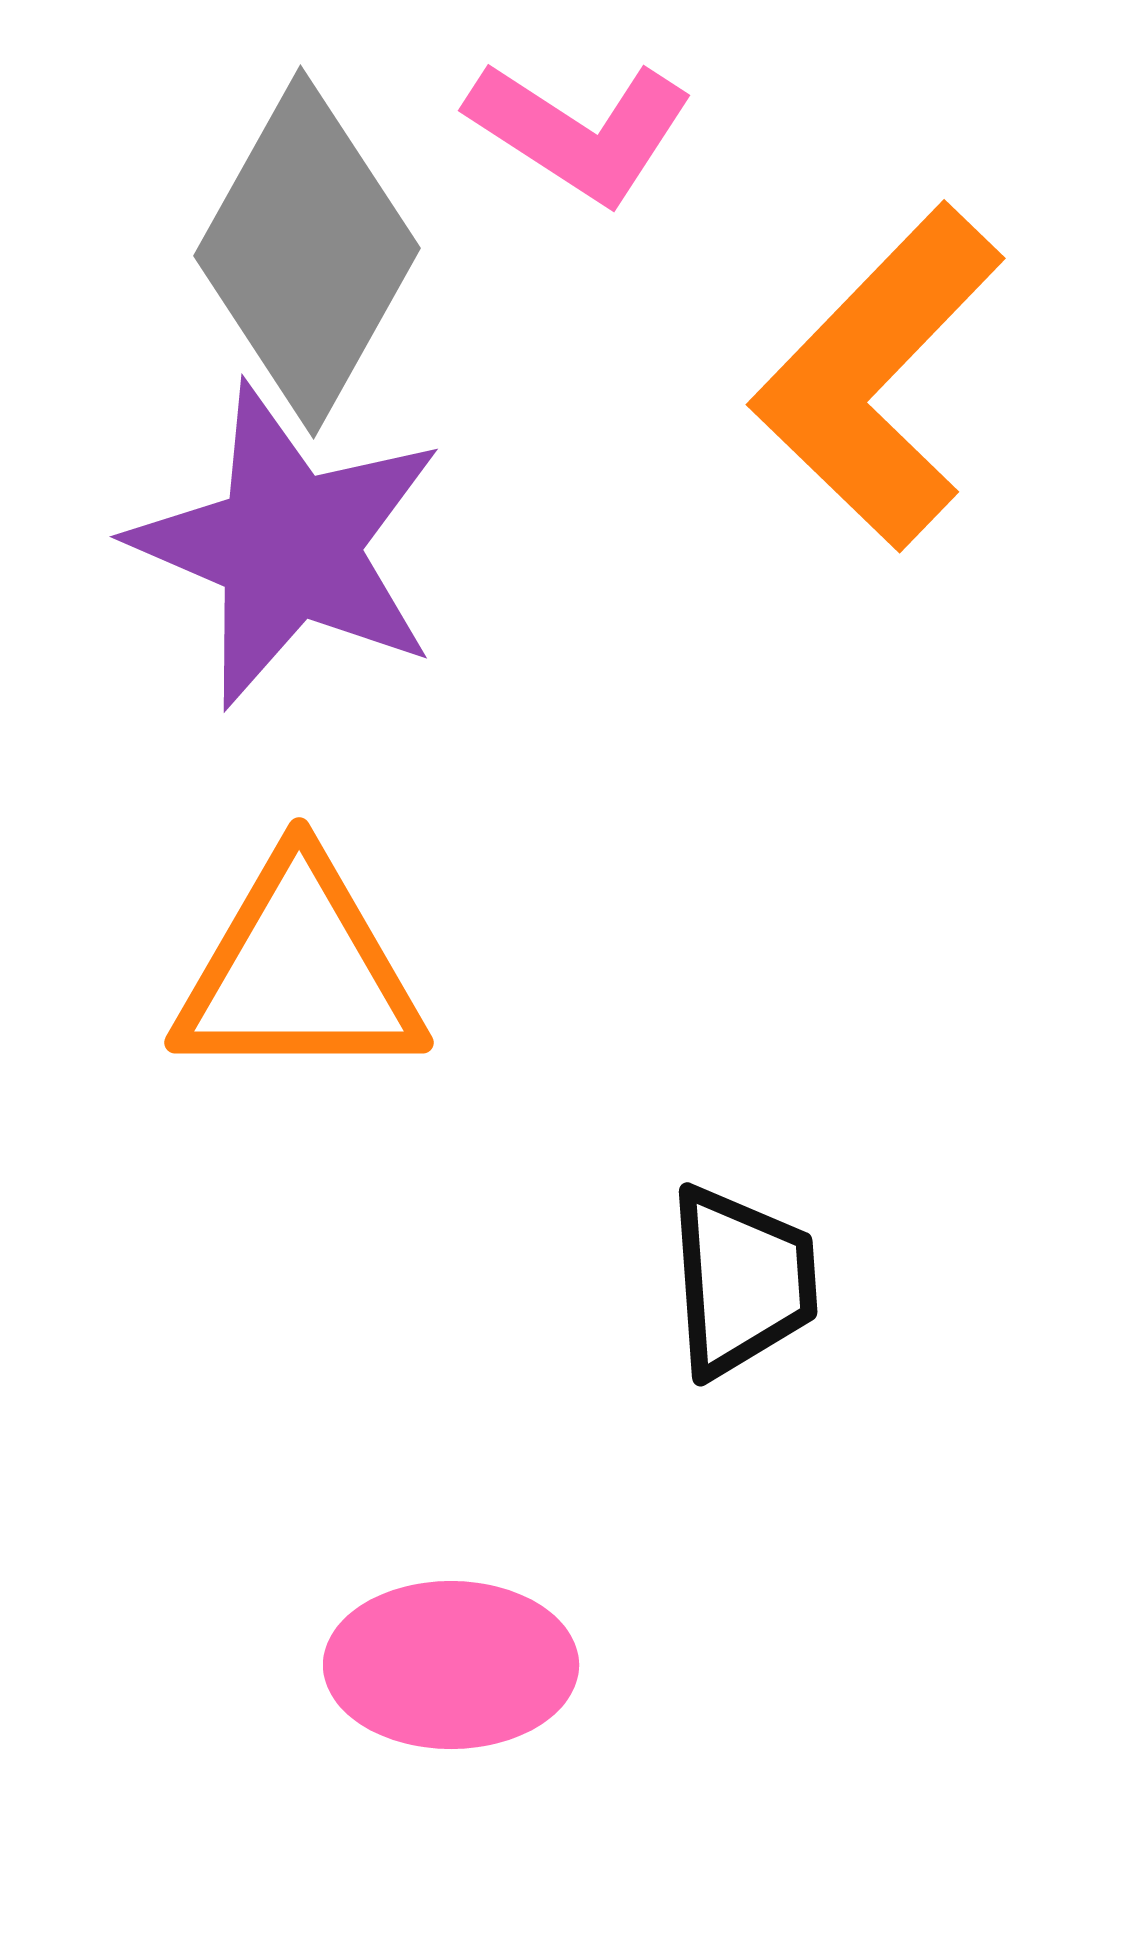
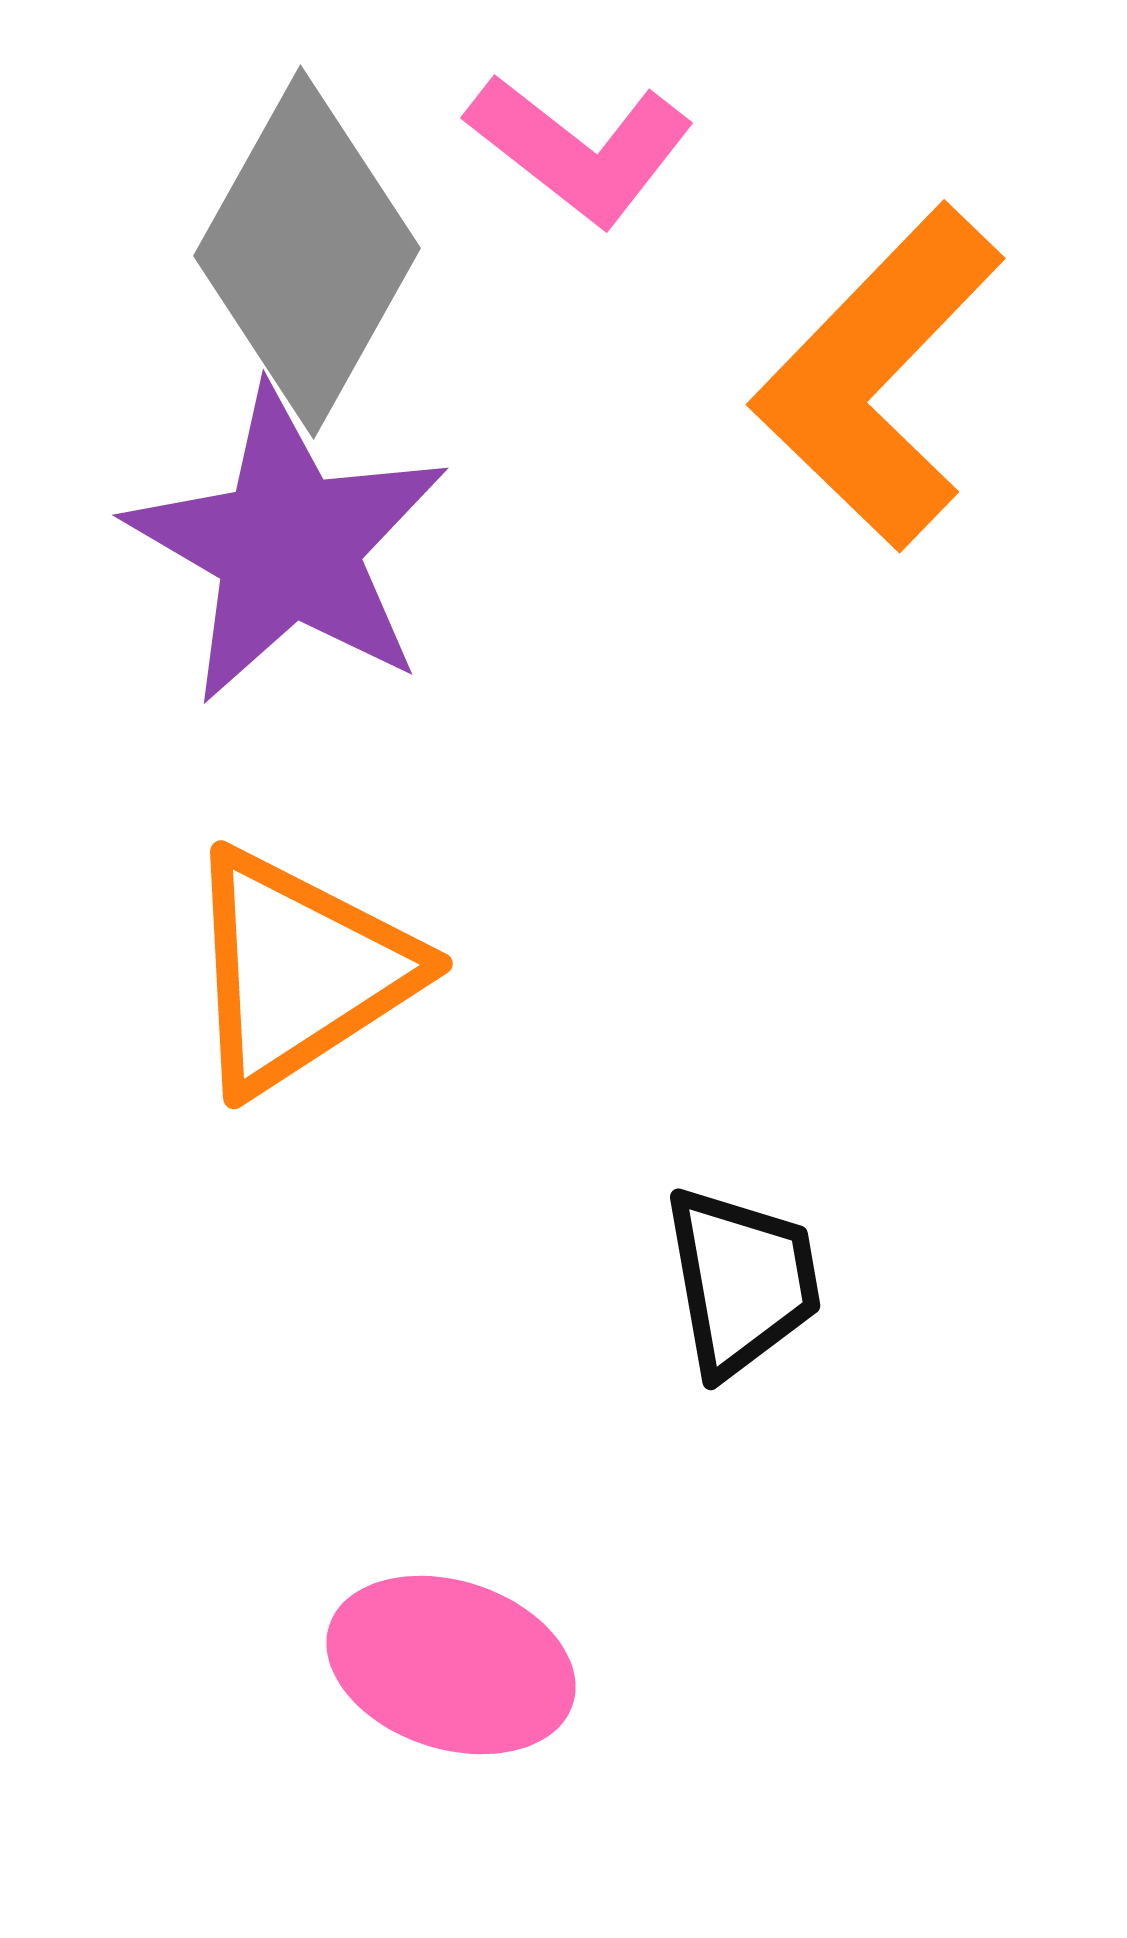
pink L-shape: moved 18 px down; rotated 5 degrees clockwise
purple star: rotated 7 degrees clockwise
orange triangle: rotated 33 degrees counterclockwise
black trapezoid: rotated 6 degrees counterclockwise
pink ellipse: rotated 18 degrees clockwise
